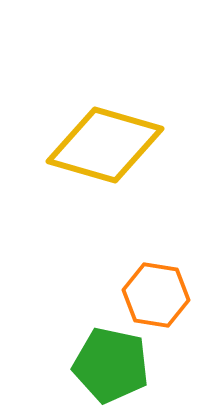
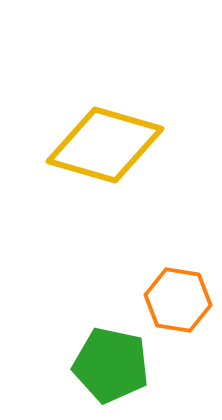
orange hexagon: moved 22 px right, 5 px down
